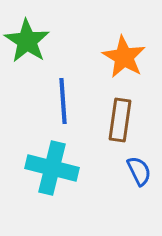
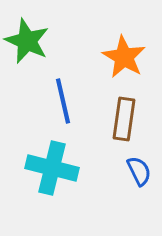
green star: rotated 9 degrees counterclockwise
blue line: rotated 9 degrees counterclockwise
brown rectangle: moved 4 px right, 1 px up
